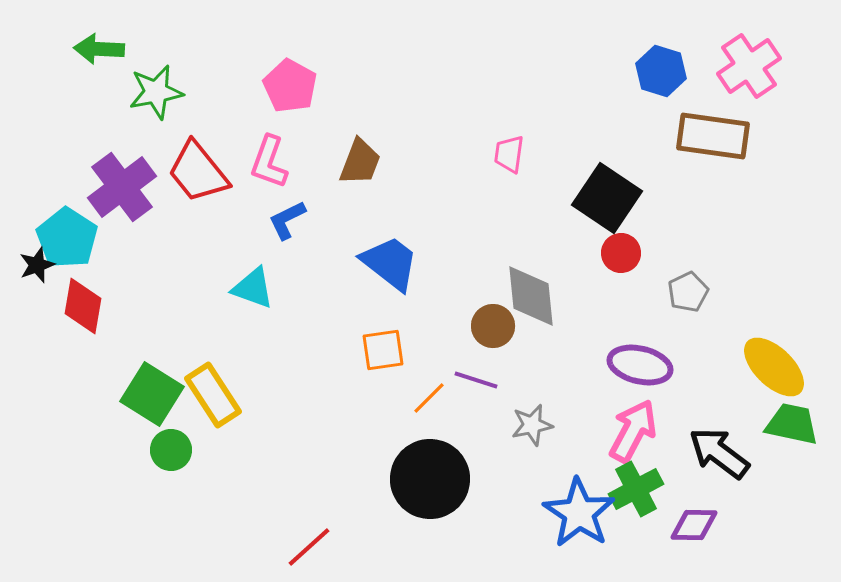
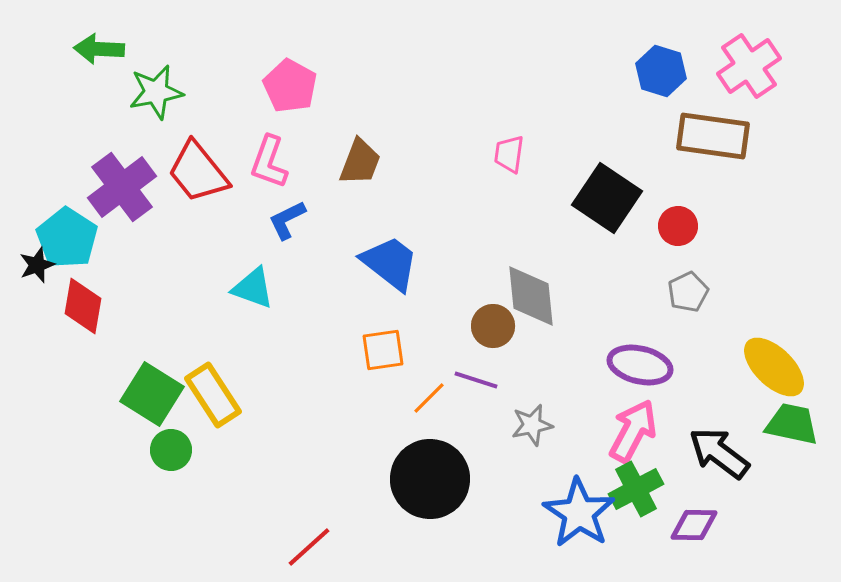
red circle: moved 57 px right, 27 px up
